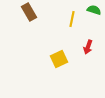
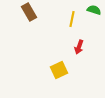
red arrow: moved 9 px left
yellow square: moved 11 px down
